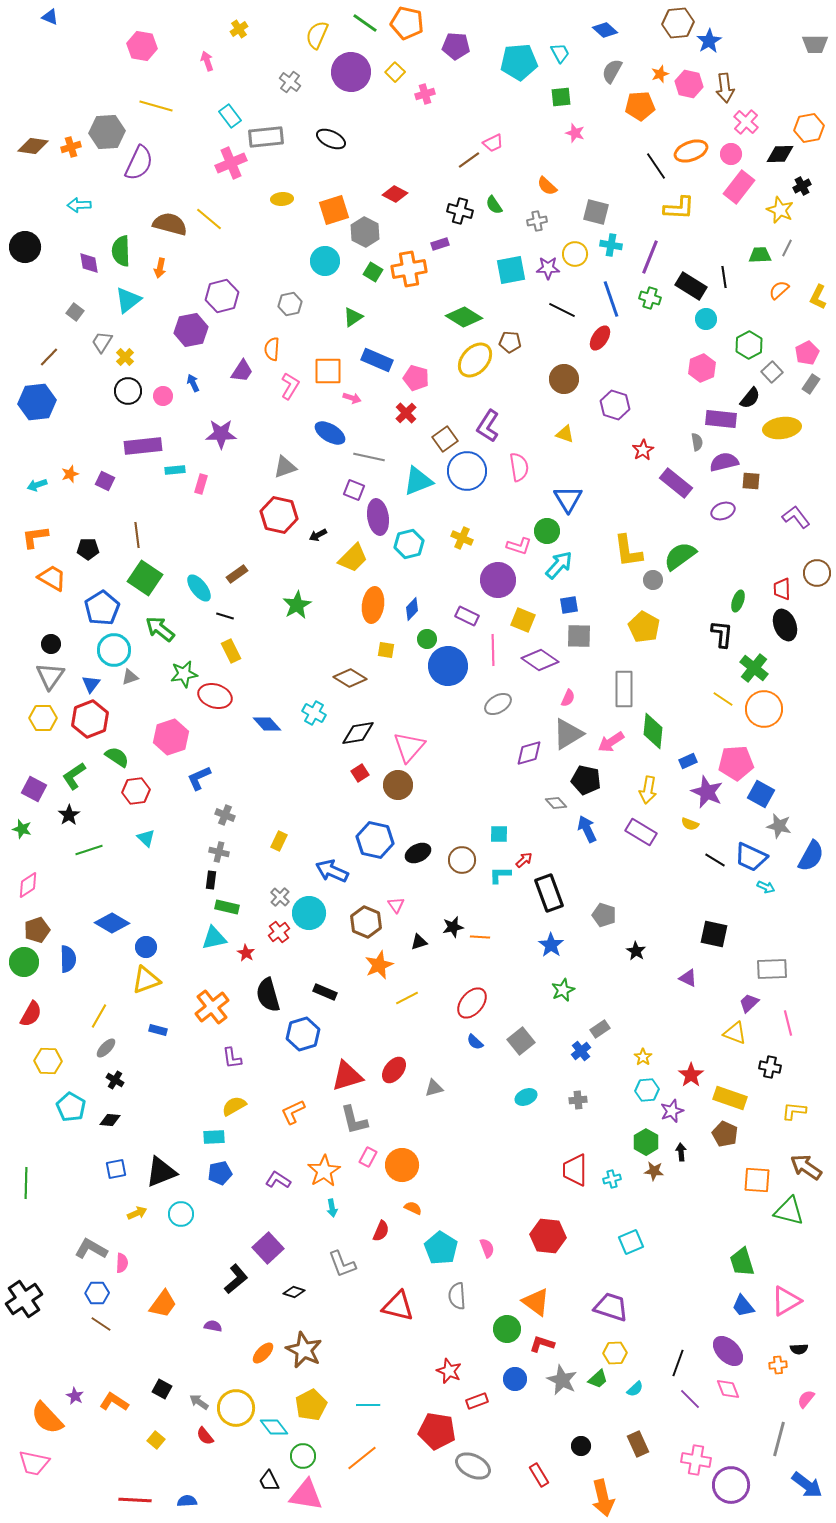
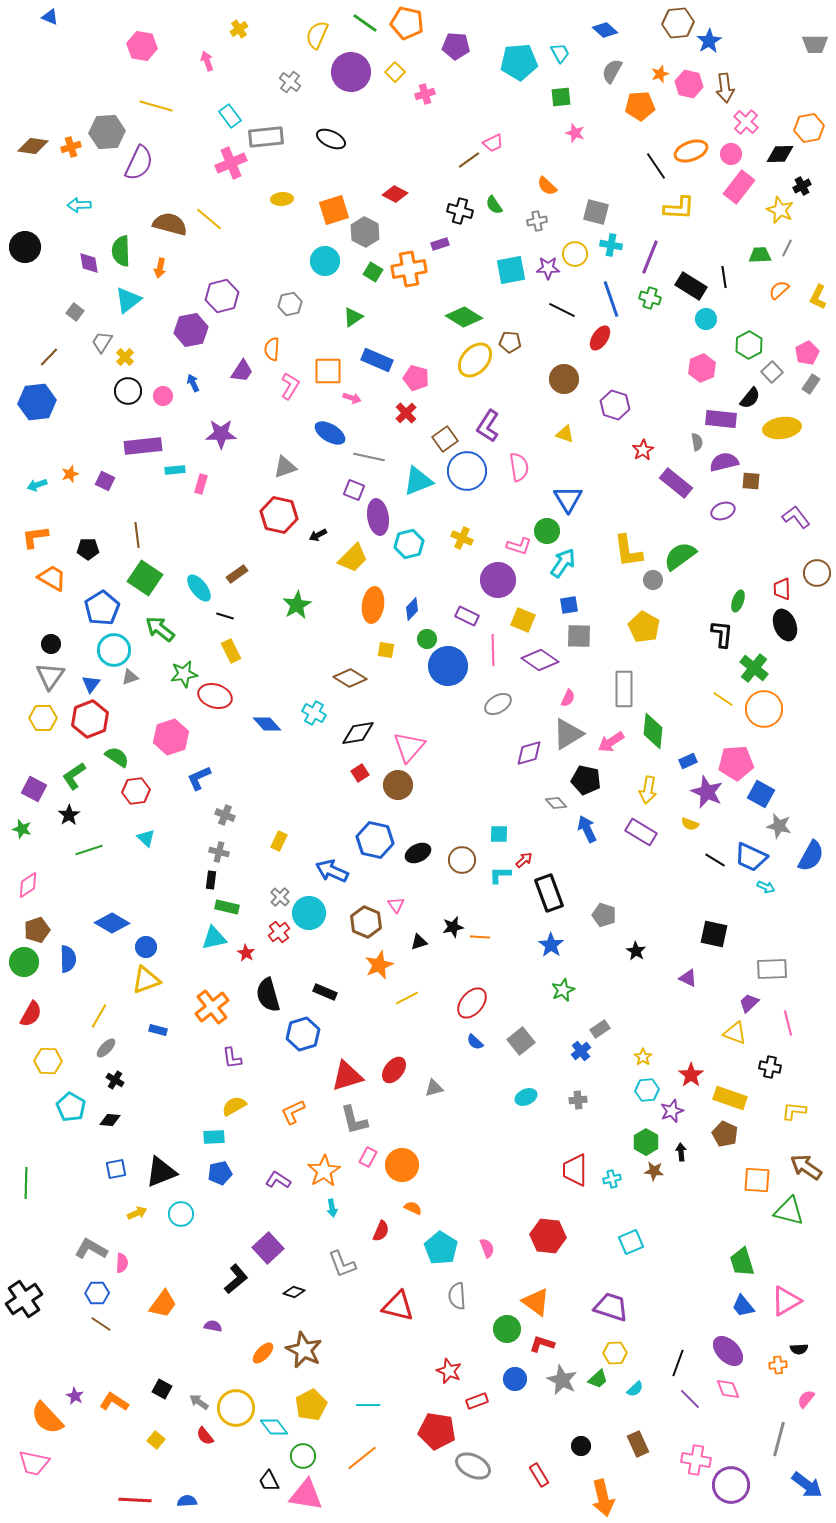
cyan arrow at (559, 565): moved 4 px right, 2 px up; rotated 8 degrees counterclockwise
